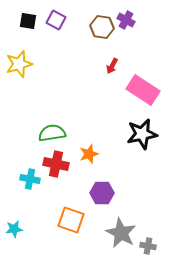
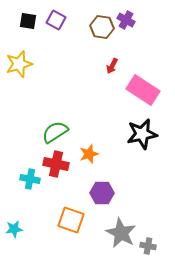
green semicircle: moved 3 px right, 1 px up; rotated 24 degrees counterclockwise
